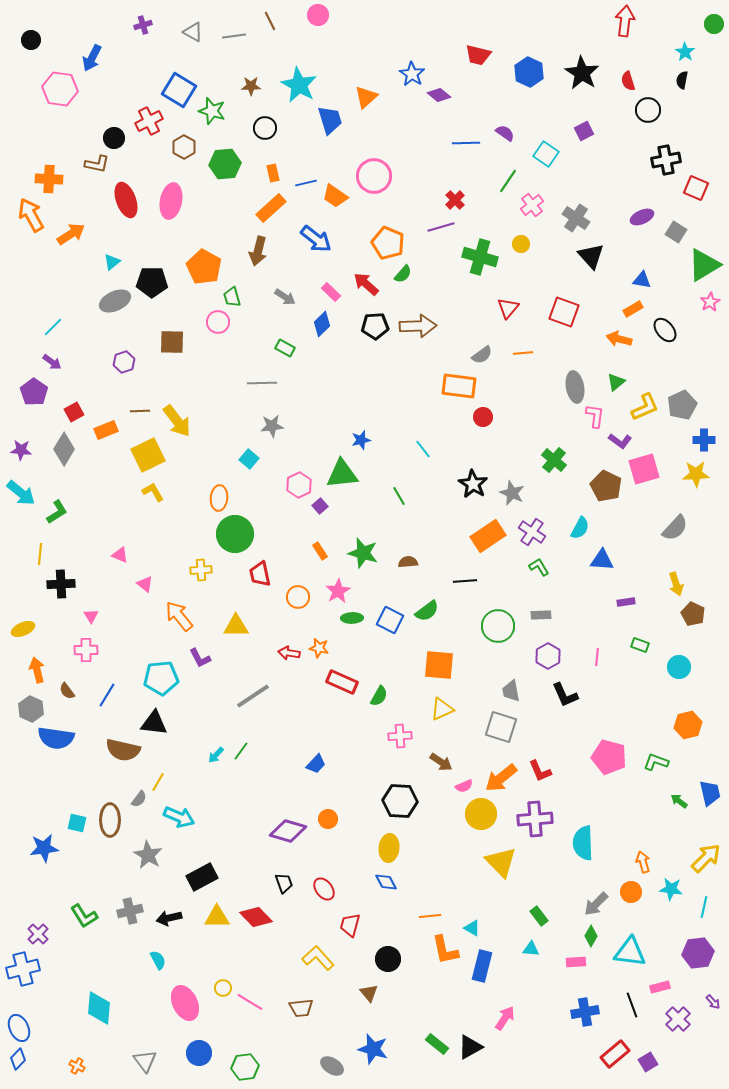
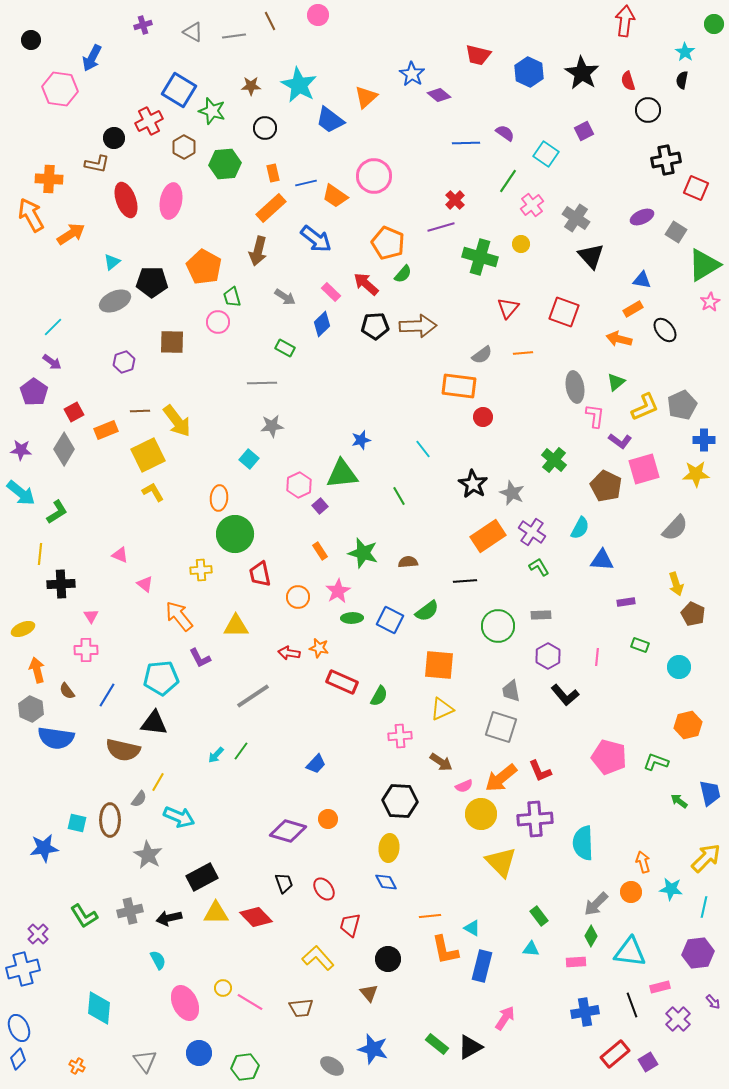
blue trapezoid at (330, 120): rotated 144 degrees clockwise
black L-shape at (565, 695): rotated 16 degrees counterclockwise
yellow triangle at (217, 917): moved 1 px left, 4 px up
